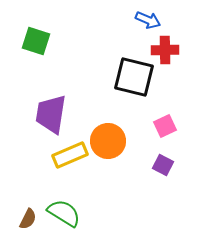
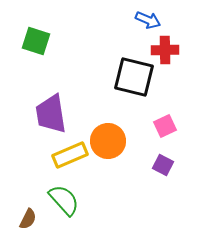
purple trapezoid: rotated 18 degrees counterclockwise
green semicircle: moved 13 px up; rotated 16 degrees clockwise
